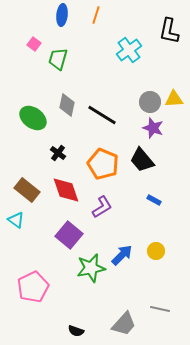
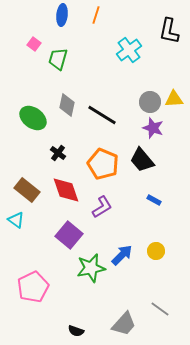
gray line: rotated 24 degrees clockwise
